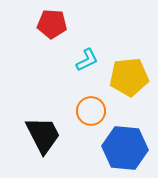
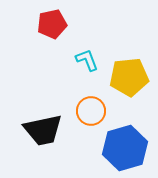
red pentagon: rotated 16 degrees counterclockwise
cyan L-shape: rotated 85 degrees counterclockwise
black trapezoid: moved 5 px up; rotated 105 degrees clockwise
blue hexagon: rotated 21 degrees counterclockwise
